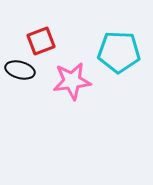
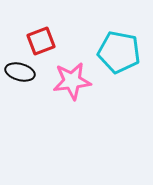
cyan pentagon: rotated 9 degrees clockwise
black ellipse: moved 2 px down
